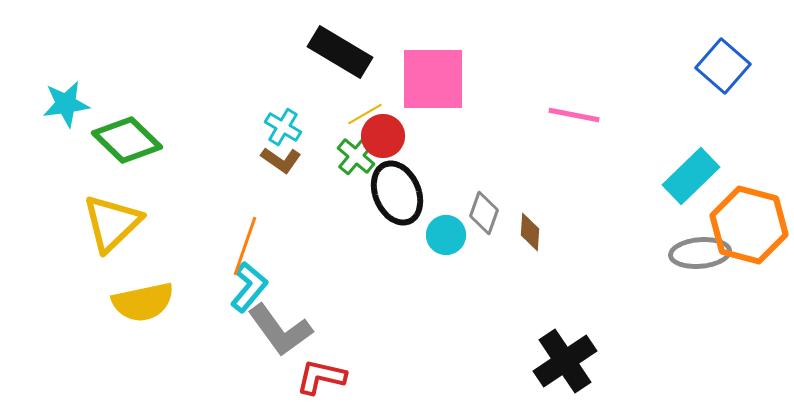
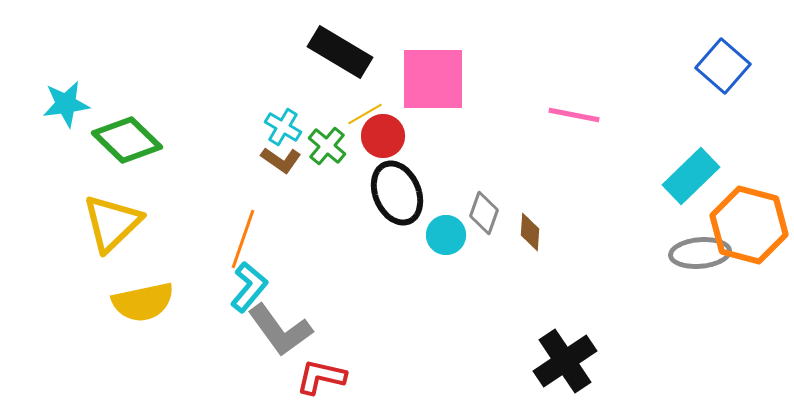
green cross: moved 29 px left, 10 px up
orange line: moved 2 px left, 7 px up
